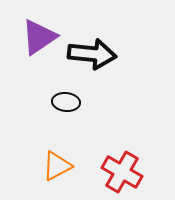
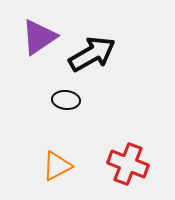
black arrow: rotated 36 degrees counterclockwise
black ellipse: moved 2 px up
red cross: moved 6 px right, 8 px up; rotated 9 degrees counterclockwise
